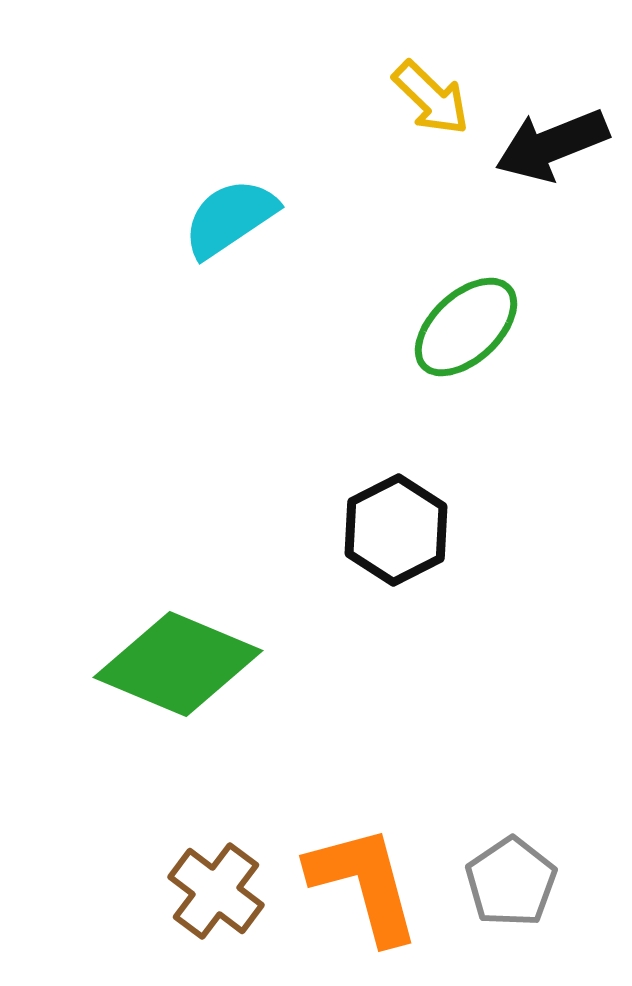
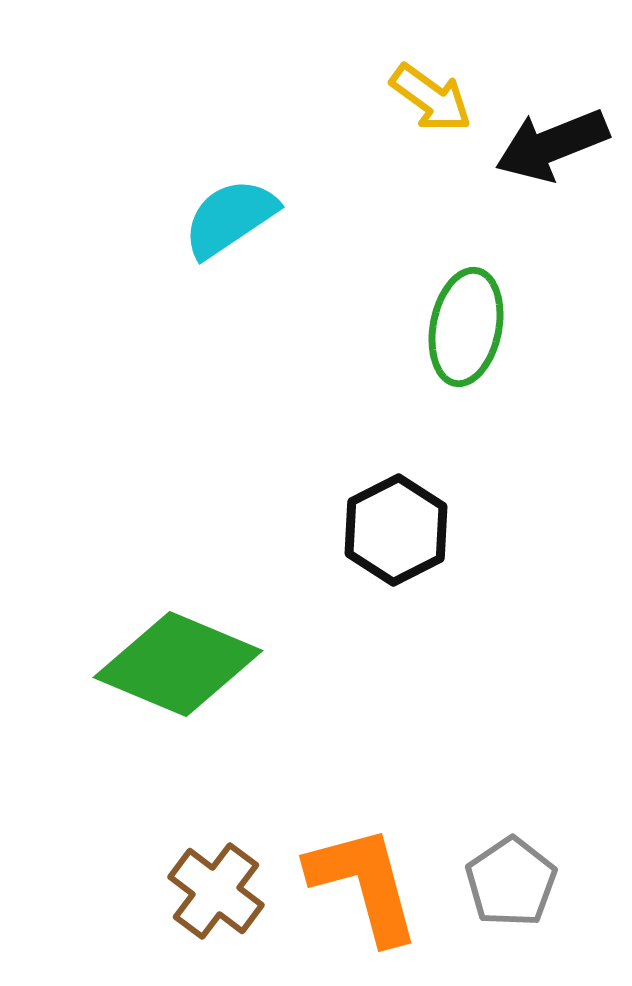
yellow arrow: rotated 8 degrees counterclockwise
green ellipse: rotated 36 degrees counterclockwise
